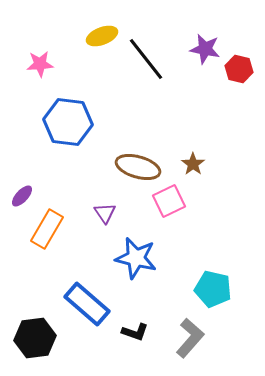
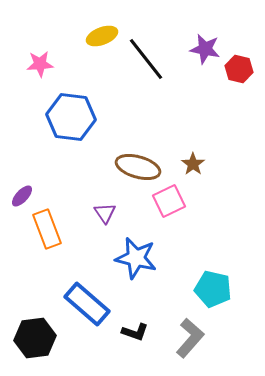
blue hexagon: moved 3 px right, 5 px up
orange rectangle: rotated 51 degrees counterclockwise
